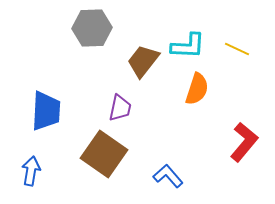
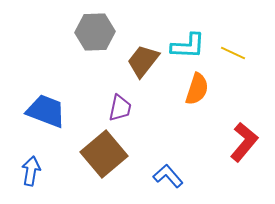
gray hexagon: moved 3 px right, 4 px down
yellow line: moved 4 px left, 4 px down
blue trapezoid: rotated 72 degrees counterclockwise
brown square: rotated 15 degrees clockwise
